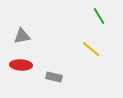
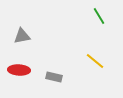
yellow line: moved 4 px right, 12 px down
red ellipse: moved 2 px left, 5 px down
